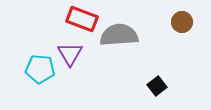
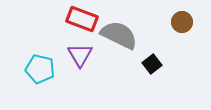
gray semicircle: rotated 30 degrees clockwise
purple triangle: moved 10 px right, 1 px down
cyan pentagon: rotated 8 degrees clockwise
black square: moved 5 px left, 22 px up
